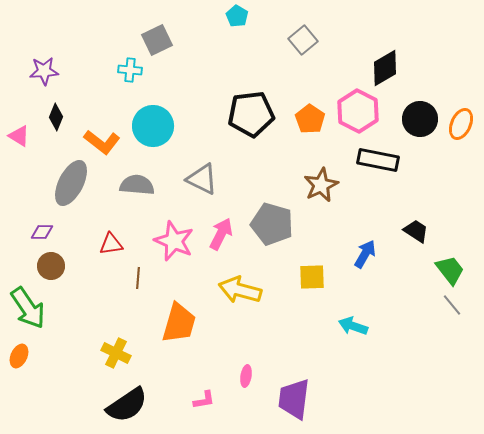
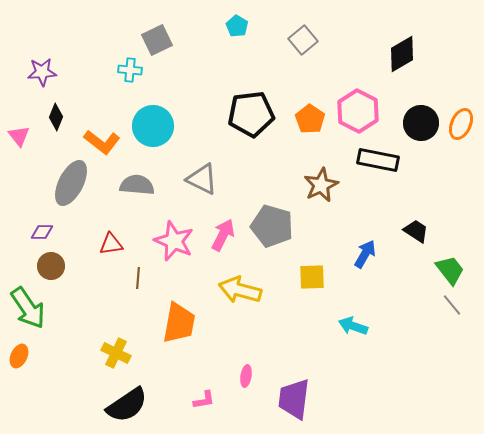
cyan pentagon at (237, 16): moved 10 px down
black diamond at (385, 68): moved 17 px right, 14 px up
purple star at (44, 71): moved 2 px left, 1 px down
black circle at (420, 119): moved 1 px right, 4 px down
pink triangle at (19, 136): rotated 20 degrees clockwise
gray pentagon at (272, 224): moved 2 px down
pink arrow at (221, 234): moved 2 px right, 1 px down
orange trapezoid at (179, 323): rotated 6 degrees counterclockwise
